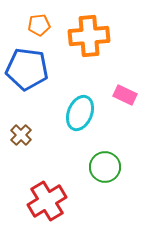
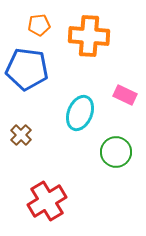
orange cross: rotated 9 degrees clockwise
green circle: moved 11 px right, 15 px up
